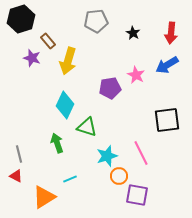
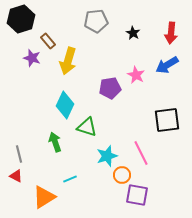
green arrow: moved 2 px left, 1 px up
orange circle: moved 3 px right, 1 px up
